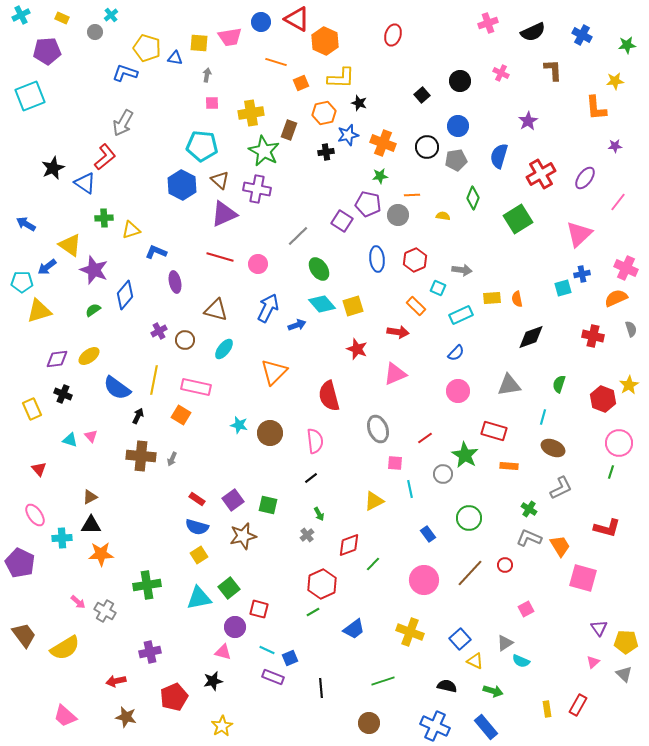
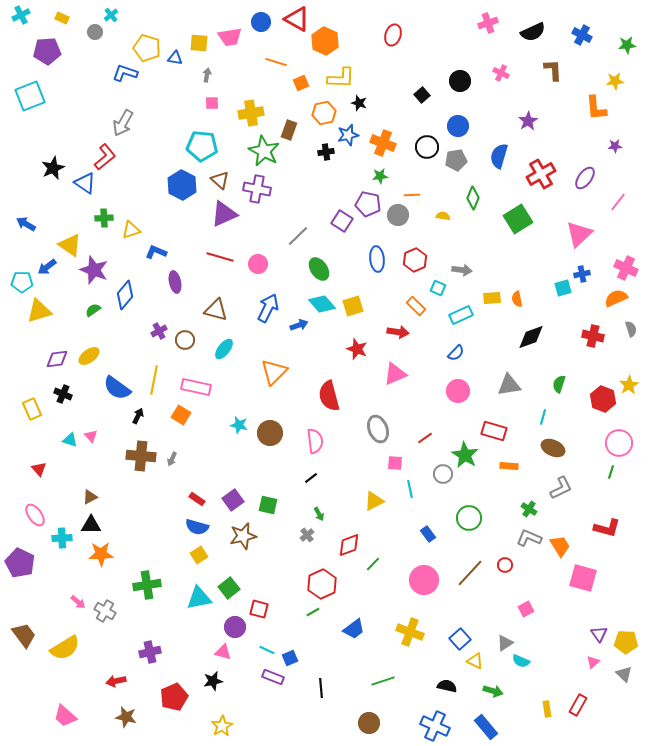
blue arrow at (297, 325): moved 2 px right
purple triangle at (599, 628): moved 6 px down
